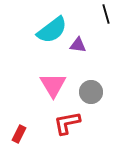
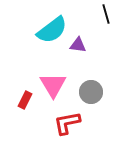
red rectangle: moved 6 px right, 34 px up
